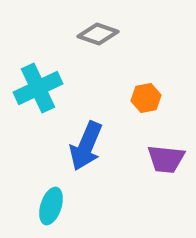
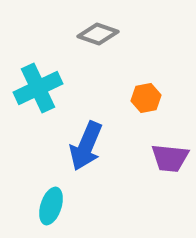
purple trapezoid: moved 4 px right, 1 px up
